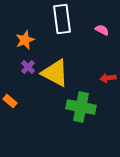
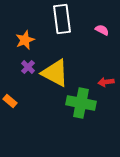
red arrow: moved 2 px left, 4 px down
green cross: moved 4 px up
